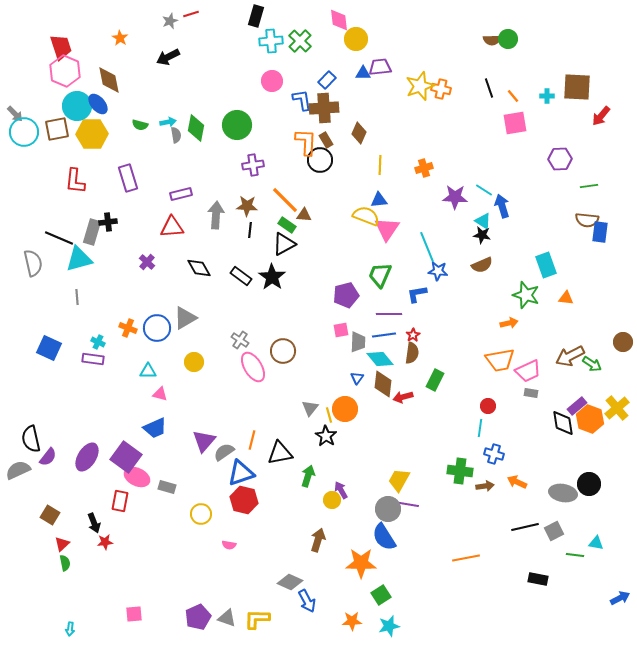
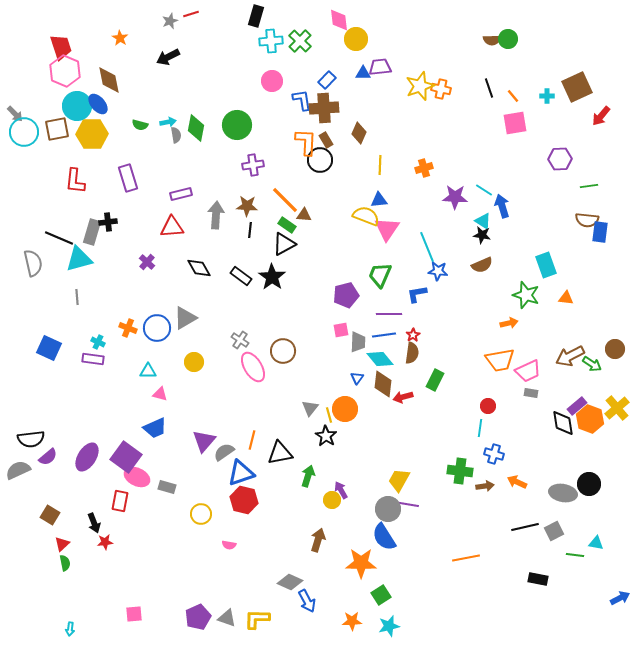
brown square at (577, 87): rotated 28 degrees counterclockwise
brown circle at (623, 342): moved 8 px left, 7 px down
black semicircle at (31, 439): rotated 84 degrees counterclockwise
purple semicircle at (48, 457): rotated 12 degrees clockwise
